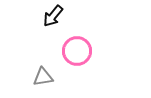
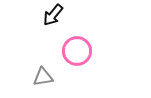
black arrow: moved 1 px up
